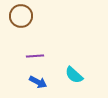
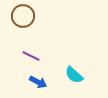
brown circle: moved 2 px right
purple line: moved 4 px left; rotated 30 degrees clockwise
